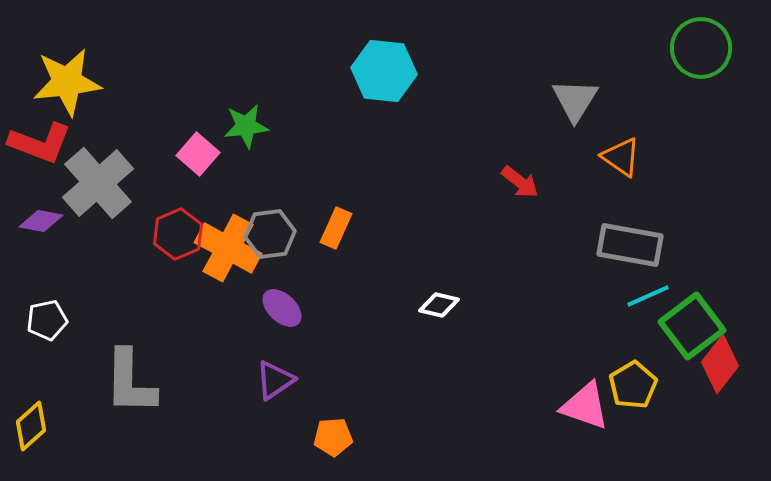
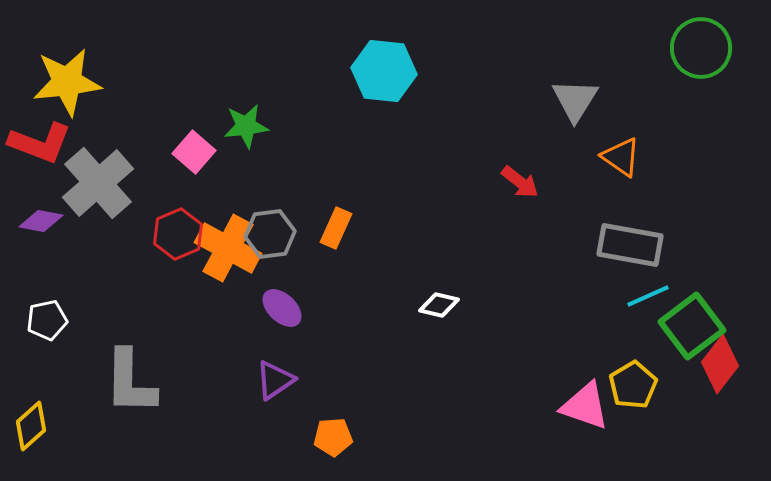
pink square: moved 4 px left, 2 px up
